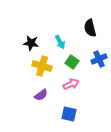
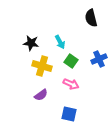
black semicircle: moved 1 px right, 10 px up
green square: moved 1 px left, 1 px up
pink arrow: rotated 49 degrees clockwise
